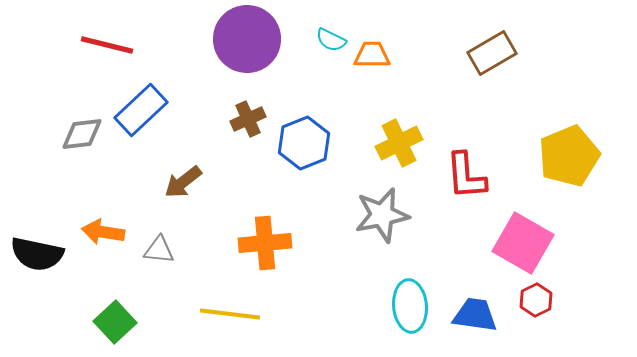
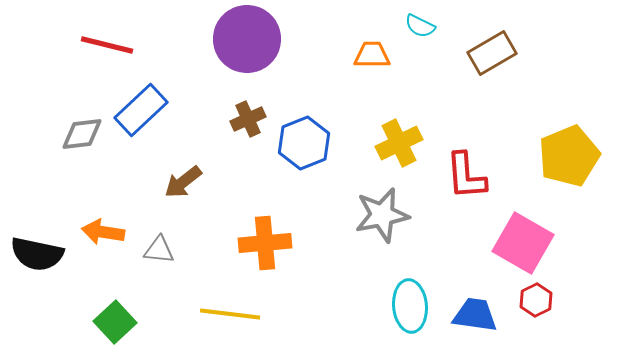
cyan semicircle: moved 89 px right, 14 px up
